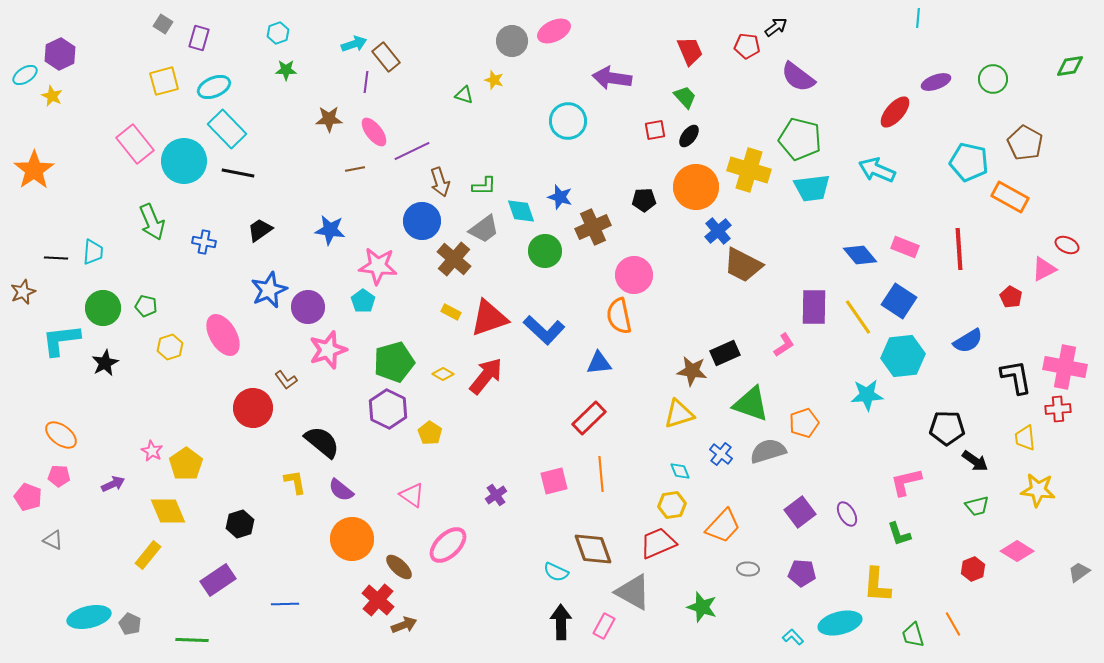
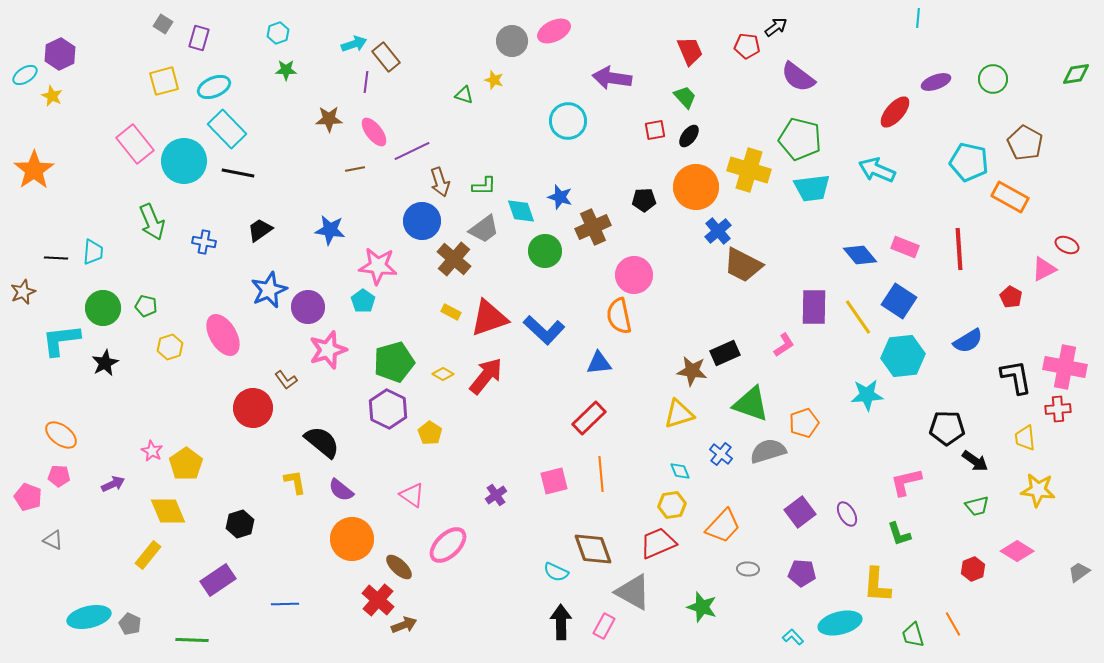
green diamond at (1070, 66): moved 6 px right, 8 px down
